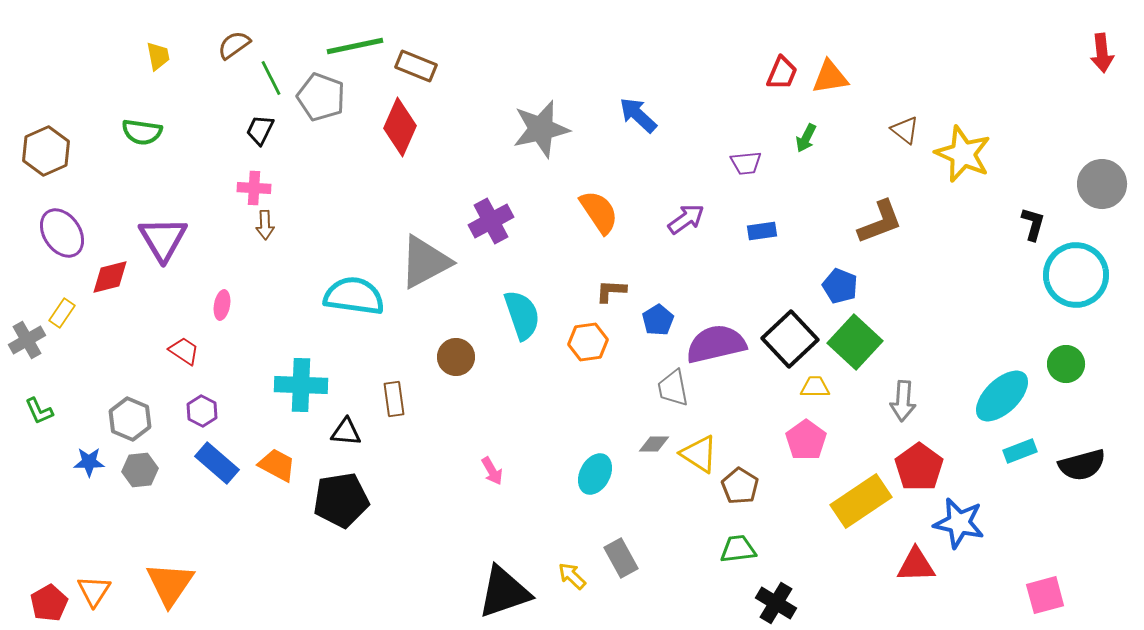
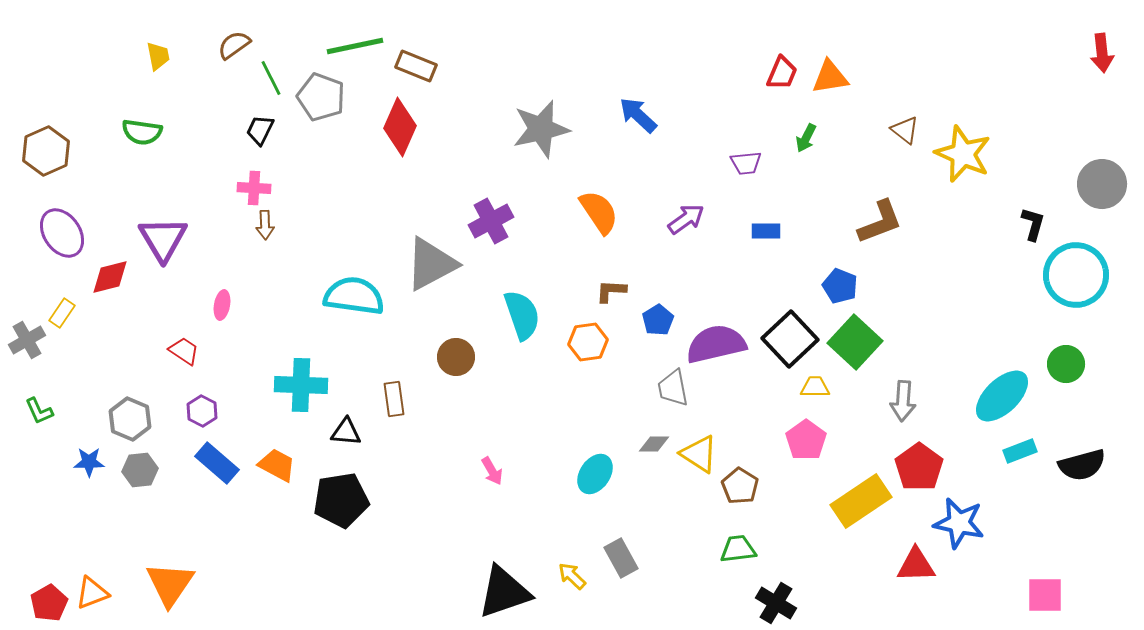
blue rectangle at (762, 231): moved 4 px right; rotated 8 degrees clockwise
gray triangle at (425, 262): moved 6 px right, 2 px down
cyan ellipse at (595, 474): rotated 6 degrees clockwise
orange triangle at (94, 591): moved 2 px left, 2 px down; rotated 36 degrees clockwise
pink square at (1045, 595): rotated 15 degrees clockwise
